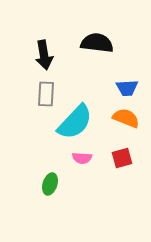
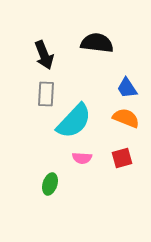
black arrow: rotated 12 degrees counterclockwise
blue trapezoid: rotated 60 degrees clockwise
cyan semicircle: moved 1 px left, 1 px up
